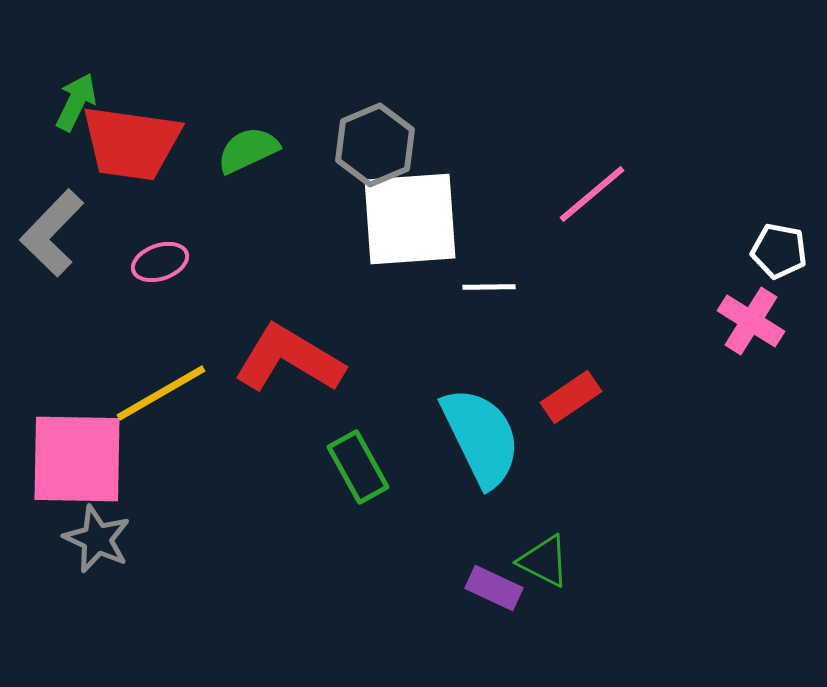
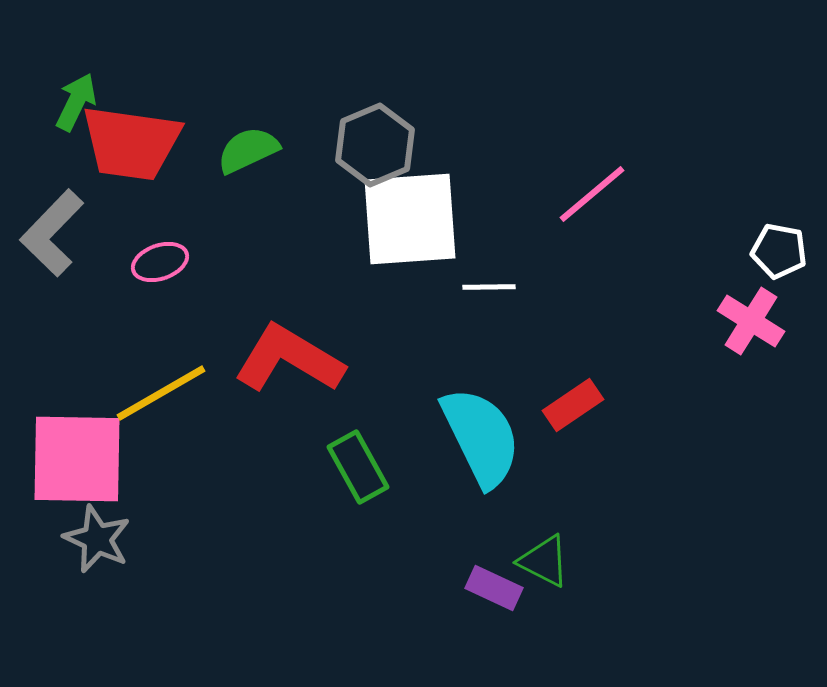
red rectangle: moved 2 px right, 8 px down
